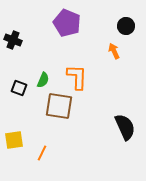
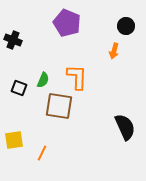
orange arrow: rotated 140 degrees counterclockwise
